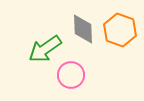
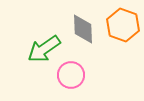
orange hexagon: moved 3 px right, 5 px up
green arrow: moved 1 px left
